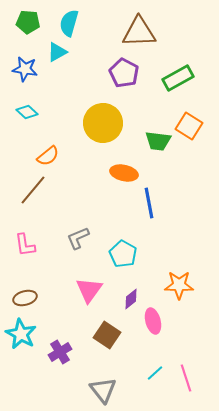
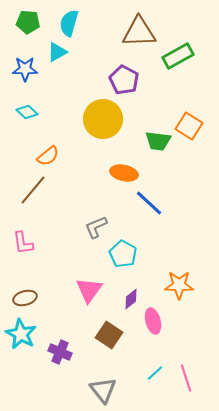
blue star: rotated 10 degrees counterclockwise
purple pentagon: moved 7 px down
green rectangle: moved 22 px up
yellow circle: moved 4 px up
blue line: rotated 36 degrees counterclockwise
gray L-shape: moved 18 px right, 11 px up
pink L-shape: moved 2 px left, 2 px up
brown square: moved 2 px right
purple cross: rotated 35 degrees counterclockwise
